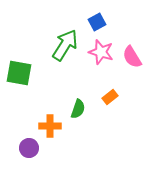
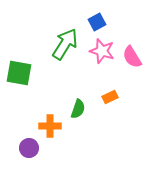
green arrow: moved 1 px up
pink star: moved 1 px right, 1 px up
orange rectangle: rotated 14 degrees clockwise
